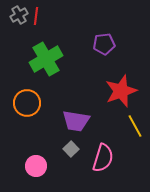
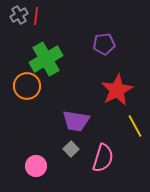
red star: moved 4 px left, 1 px up; rotated 8 degrees counterclockwise
orange circle: moved 17 px up
